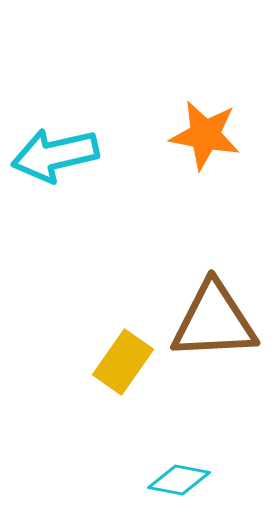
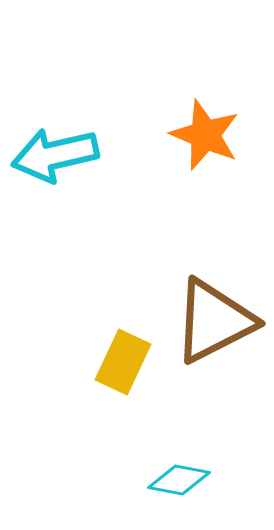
orange star: rotated 12 degrees clockwise
brown triangle: rotated 24 degrees counterclockwise
yellow rectangle: rotated 10 degrees counterclockwise
